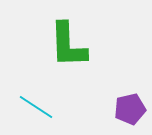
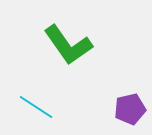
green L-shape: rotated 33 degrees counterclockwise
